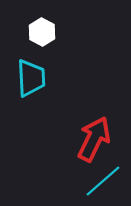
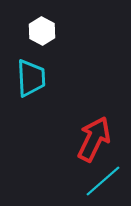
white hexagon: moved 1 px up
